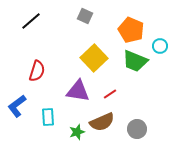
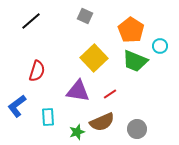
orange pentagon: rotated 10 degrees clockwise
